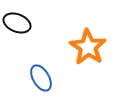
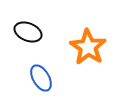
black ellipse: moved 11 px right, 9 px down
